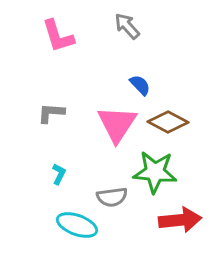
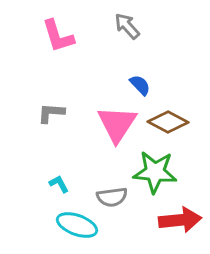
cyan L-shape: moved 10 px down; rotated 55 degrees counterclockwise
